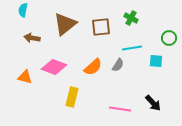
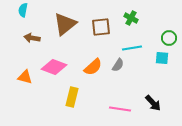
cyan square: moved 6 px right, 3 px up
